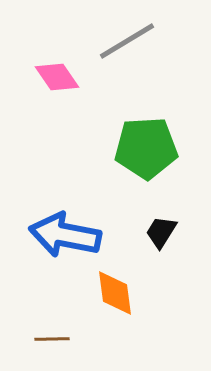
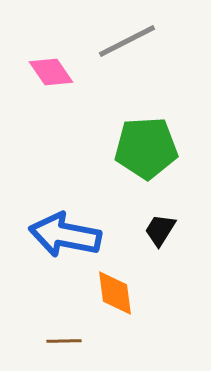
gray line: rotated 4 degrees clockwise
pink diamond: moved 6 px left, 5 px up
black trapezoid: moved 1 px left, 2 px up
brown line: moved 12 px right, 2 px down
